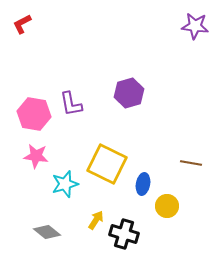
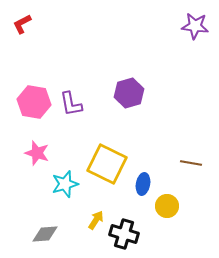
pink hexagon: moved 12 px up
pink star: moved 1 px right, 3 px up; rotated 10 degrees clockwise
gray diamond: moved 2 px left, 2 px down; rotated 44 degrees counterclockwise
